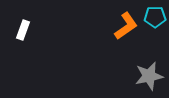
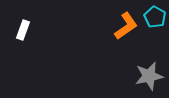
cyan pentagon: rotated 30 degrees clockwise
